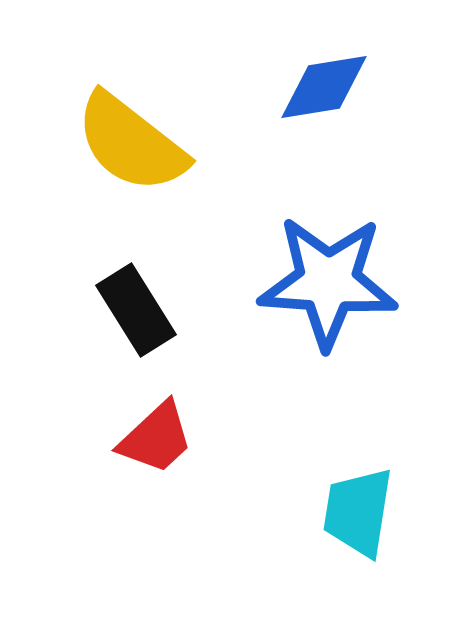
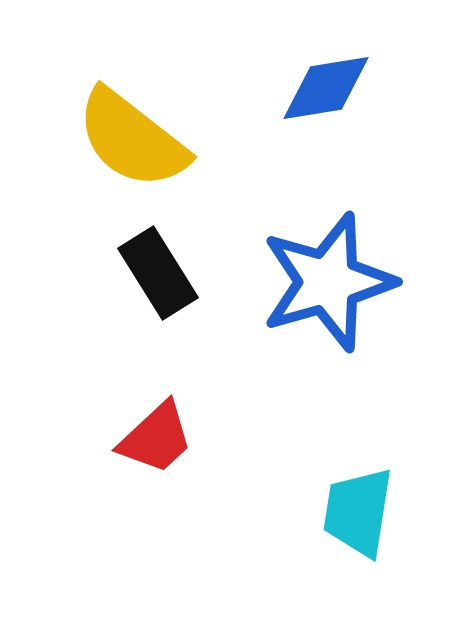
blue diamond: moved 2 px right, 1 px down
yellow semicircle: moved 1 px right, 4 px up
blue star: rotated 20 degrees counterclockwise
black rectangle: moved 22 px right, 37 px up
